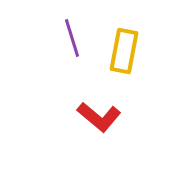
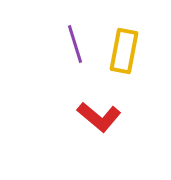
purple line: moved 3 px right, 6 px down
